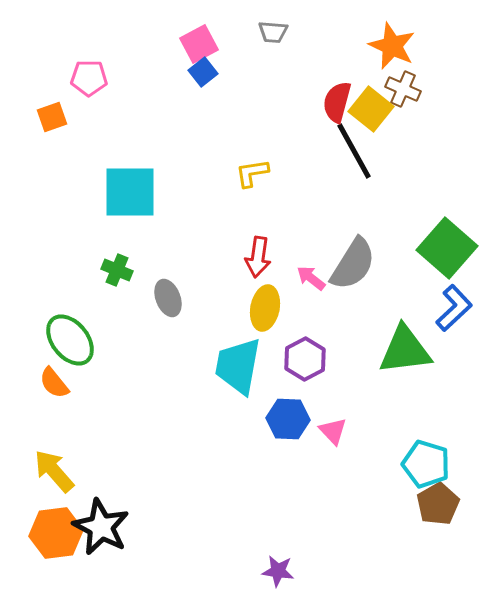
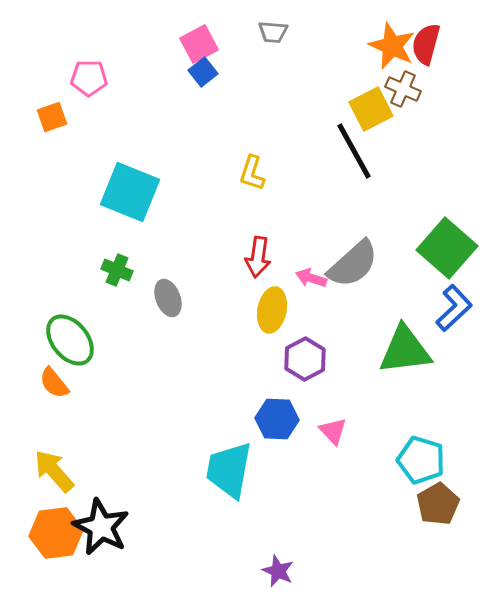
red semicircle: moved 89 px right, 58 px up
yellow square: rotated 24 degrees clockwise
yellow L-shape: rotated 63 degrees counterclockwise
cyan square: rotated 22 degrees clockwise
gray semicircle: rotated 16 degrees clockwise
pink arrow: rotated 20 degrees counterclockwise
yellow ellipse: moved 7 px right, 2 px down
cyan trapezoid: moved 9 px left, 104 px down
blue hexagon: moved 11 px left
cyan pentagon: moved 5 px left, 4 px up
purple star: rotated 16 degrees clockwise
